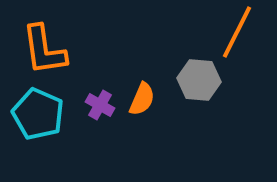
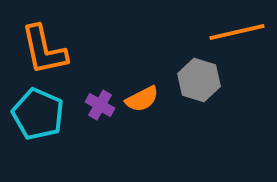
orange line: rotated 50 degrees clockwise
orange L-shape: rotated 4 degrees counterclockwise
gray hexagon: rotated 12 degrees clockwise
orange semicircle: rotated 40 degrees clockwise
